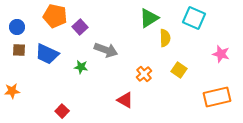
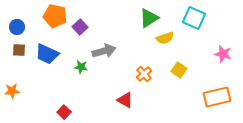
yellow semicircle: rotated 72 degrees clockwise
gray arrow: moved 2 px left, 1 px down; rotated 35 degrees counterclockwise
pink star: moved 2 px right
red square: moved 2 px right, 1 px down
